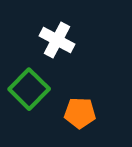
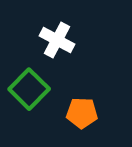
orange pentagon: moved 2 px right
